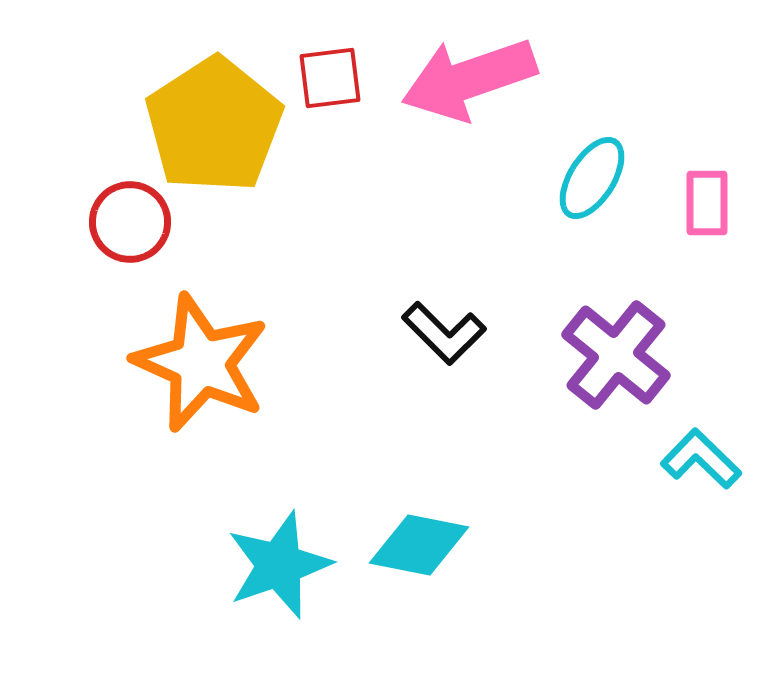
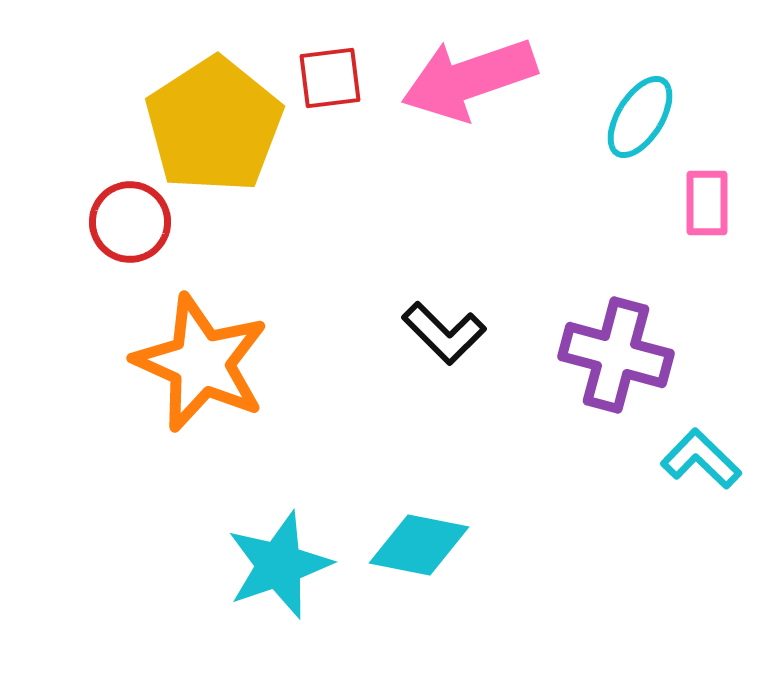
cyan ellipse: moved 48 px right, 61 px up
purple cross: rotated 24 degrees counterclockwise
